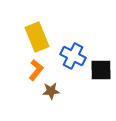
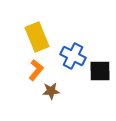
black square: moved 1 px left, 1 px down
